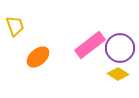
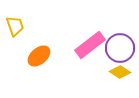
orange ellipse: moved 1 px right, 1 px up
yellow diamond: moved 2 px right, 2 px up
